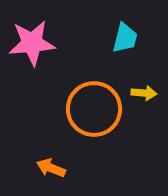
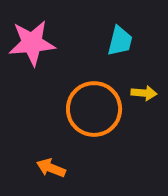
cyan trapezoid: moved 5 px left, 3 px down
